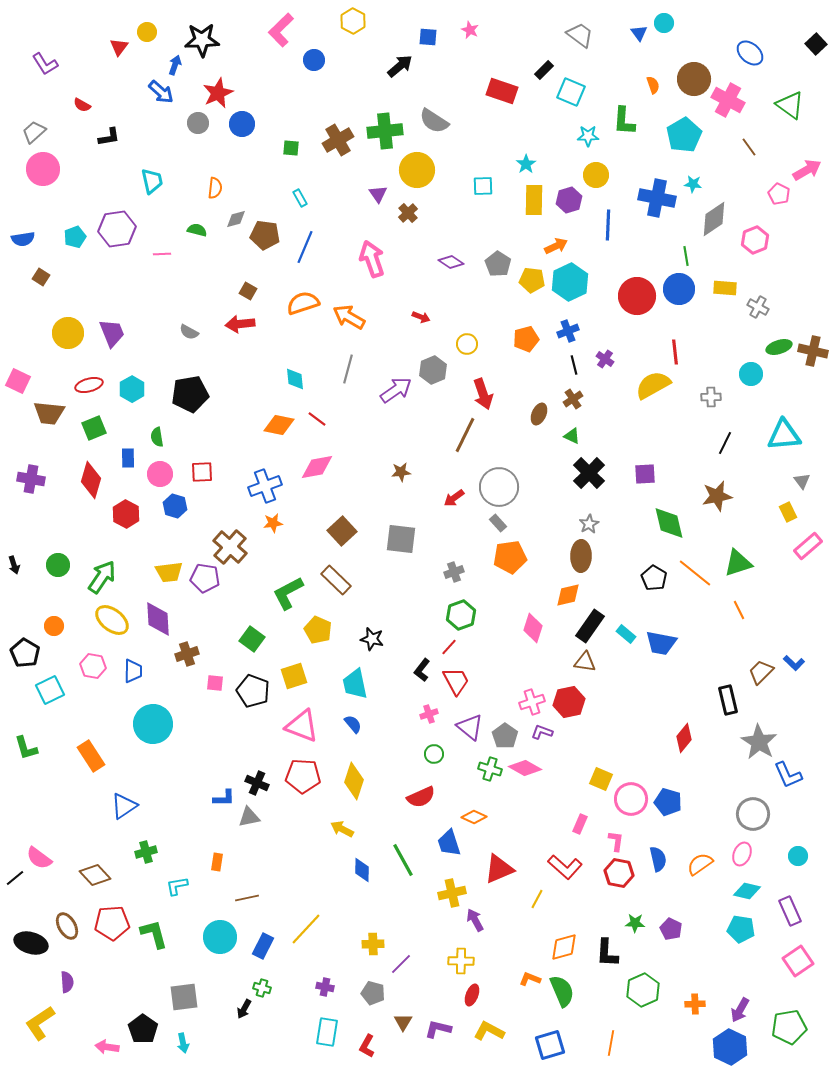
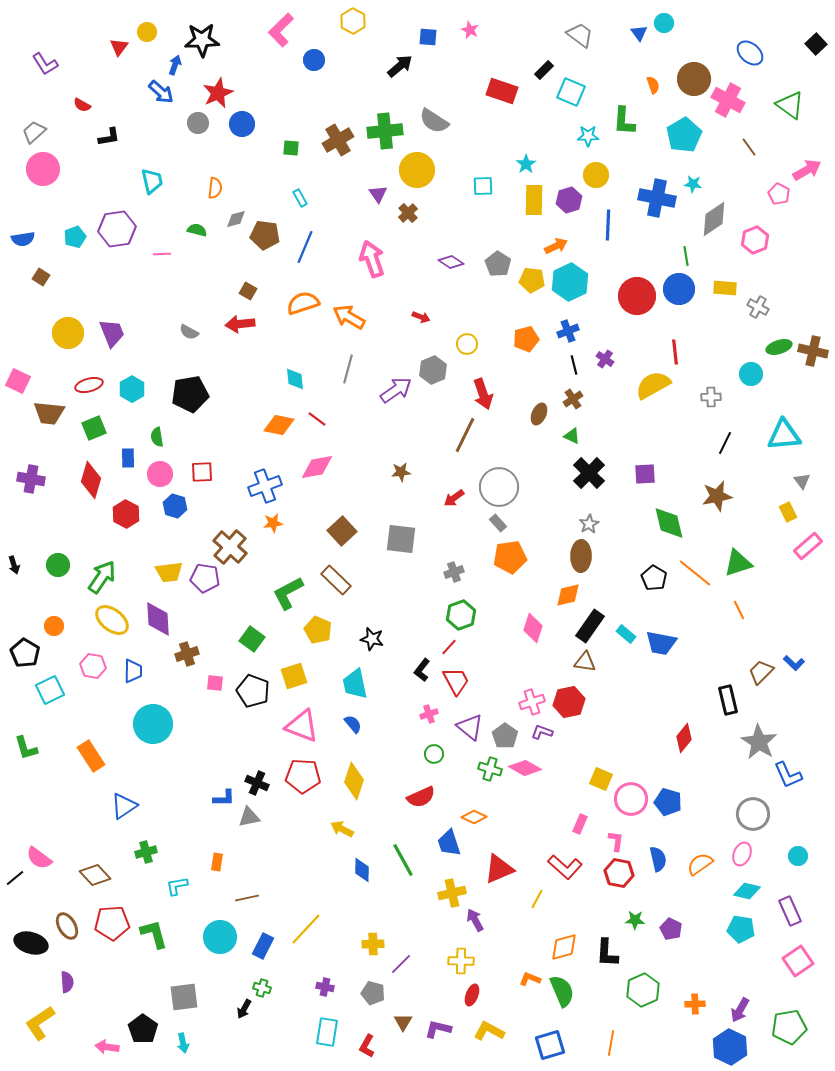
green star at (635, 923): moved 3 px up
